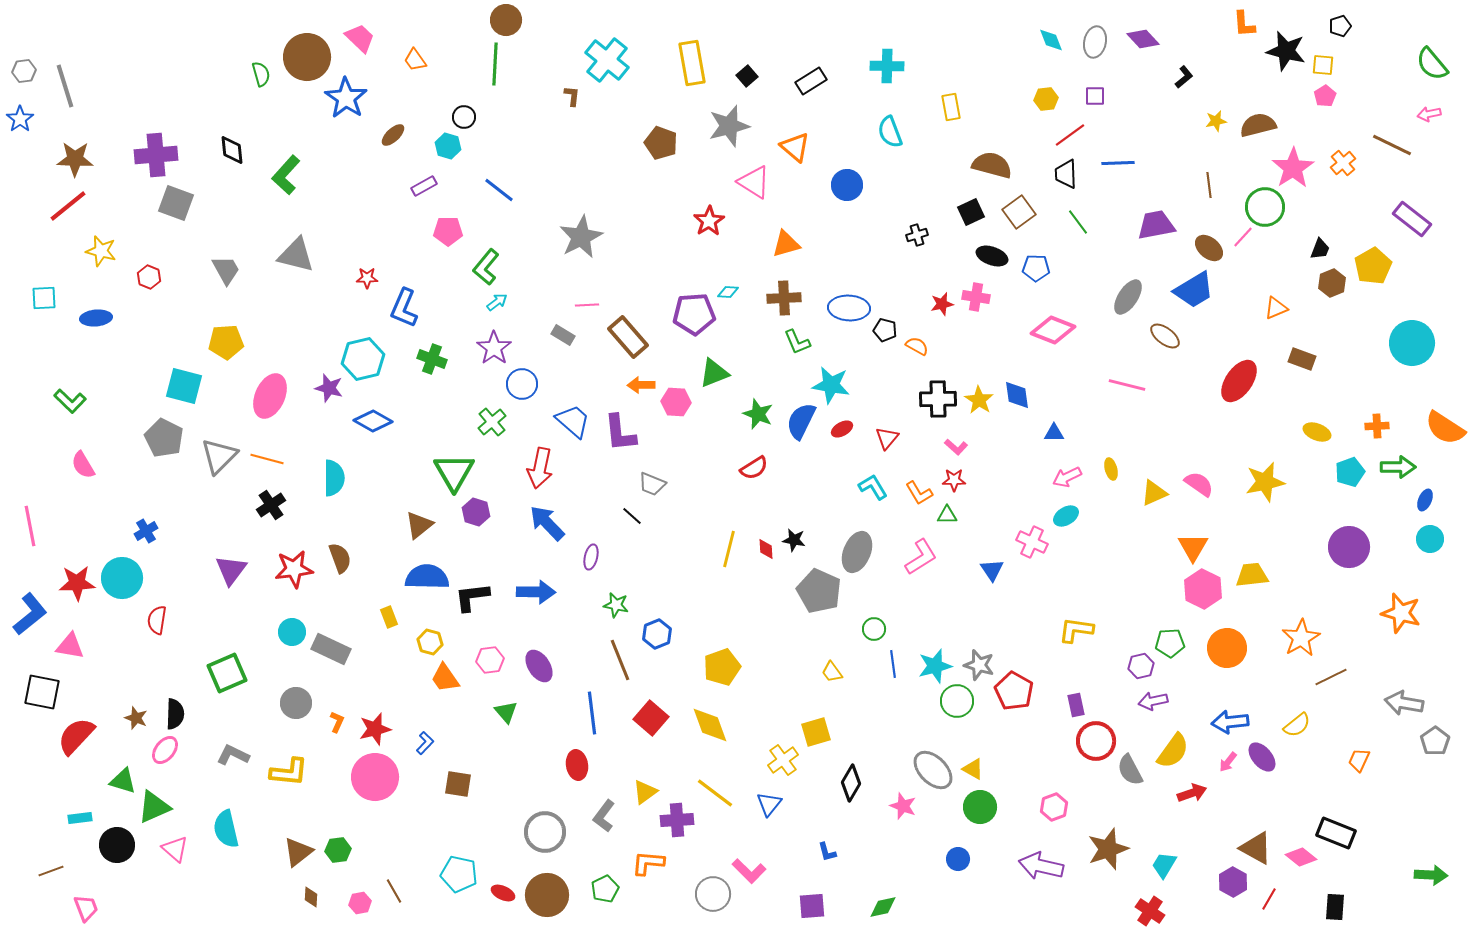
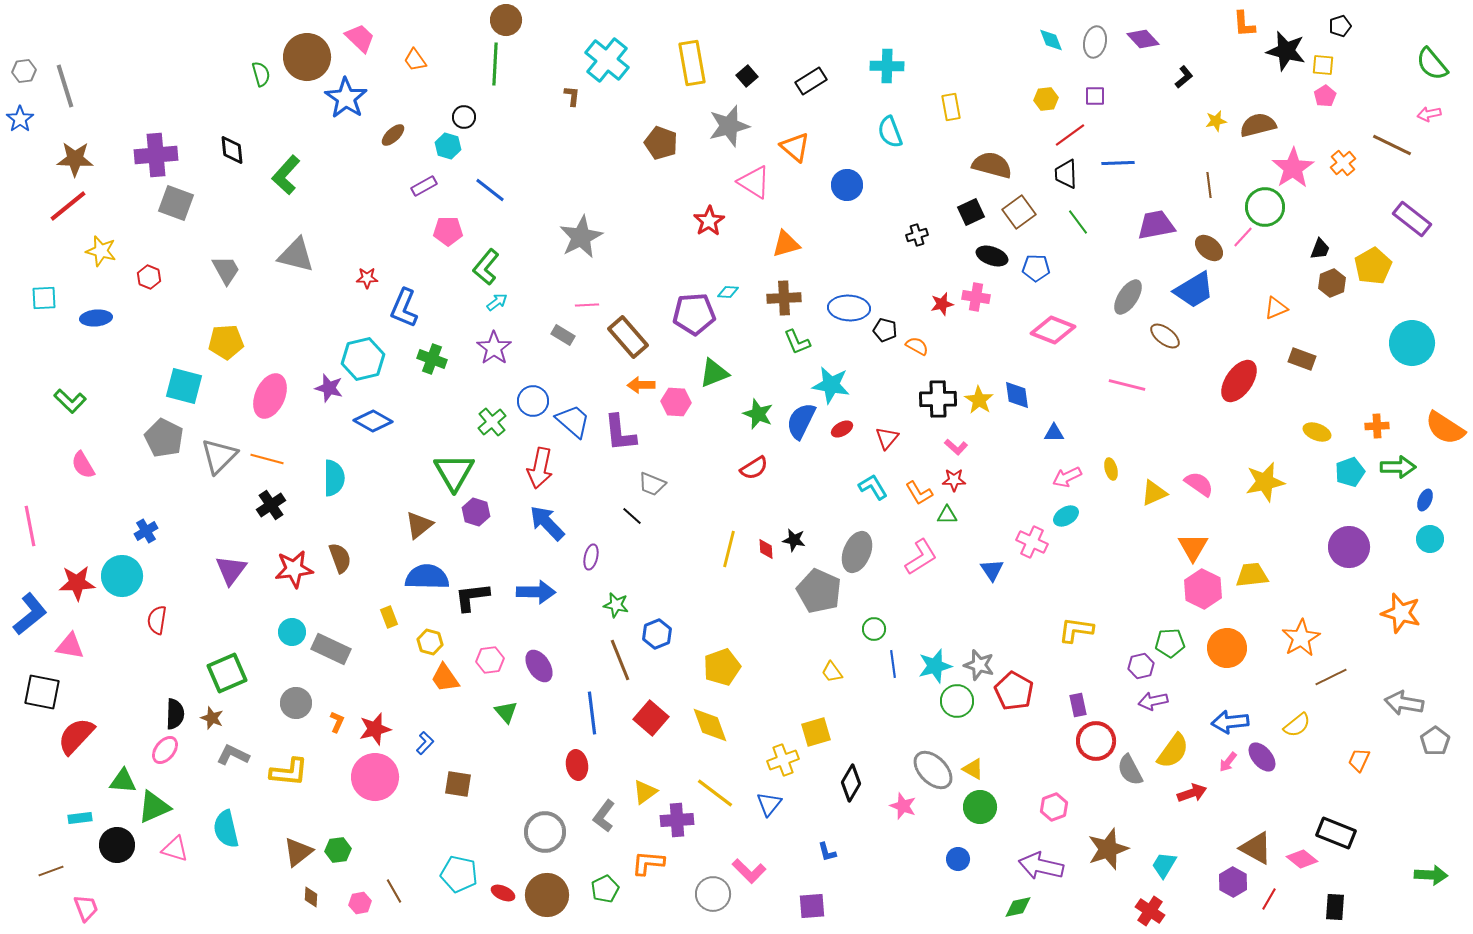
blue line at (499, 190): moved 9 px left
blue circle at (522, 384): moved 11 px right, 17 px down
cyan circle at (122, 578): moved 2 px up
purple rectangle at (1076, 705): moved 2 px right
brown star at (136, 718): moved 76 px right
yellow cross at (783, 760): rotated 16 degrees clockwise
green triangle at (123, 781): rotated 12 degrees counterclockwise
pink triangle at (175, 849): rotated 24 degrees counterclockwise
pink diamond at (1301, 857): moved 1 px right, 2 px down
green diamond at (883, 907): moved 135 px right
